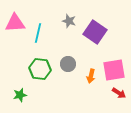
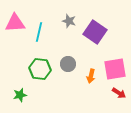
cyan line: moved 1 px right, 1 px up
pink square: moved 1 px right, 1 px up
